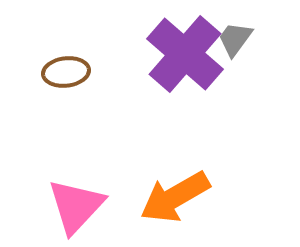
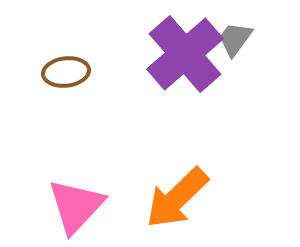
purple cross: rotated 8 degrees clockwise
orange arrow: moved 2 px right, 1 px down; rotated 14 degrees counterclockwise
